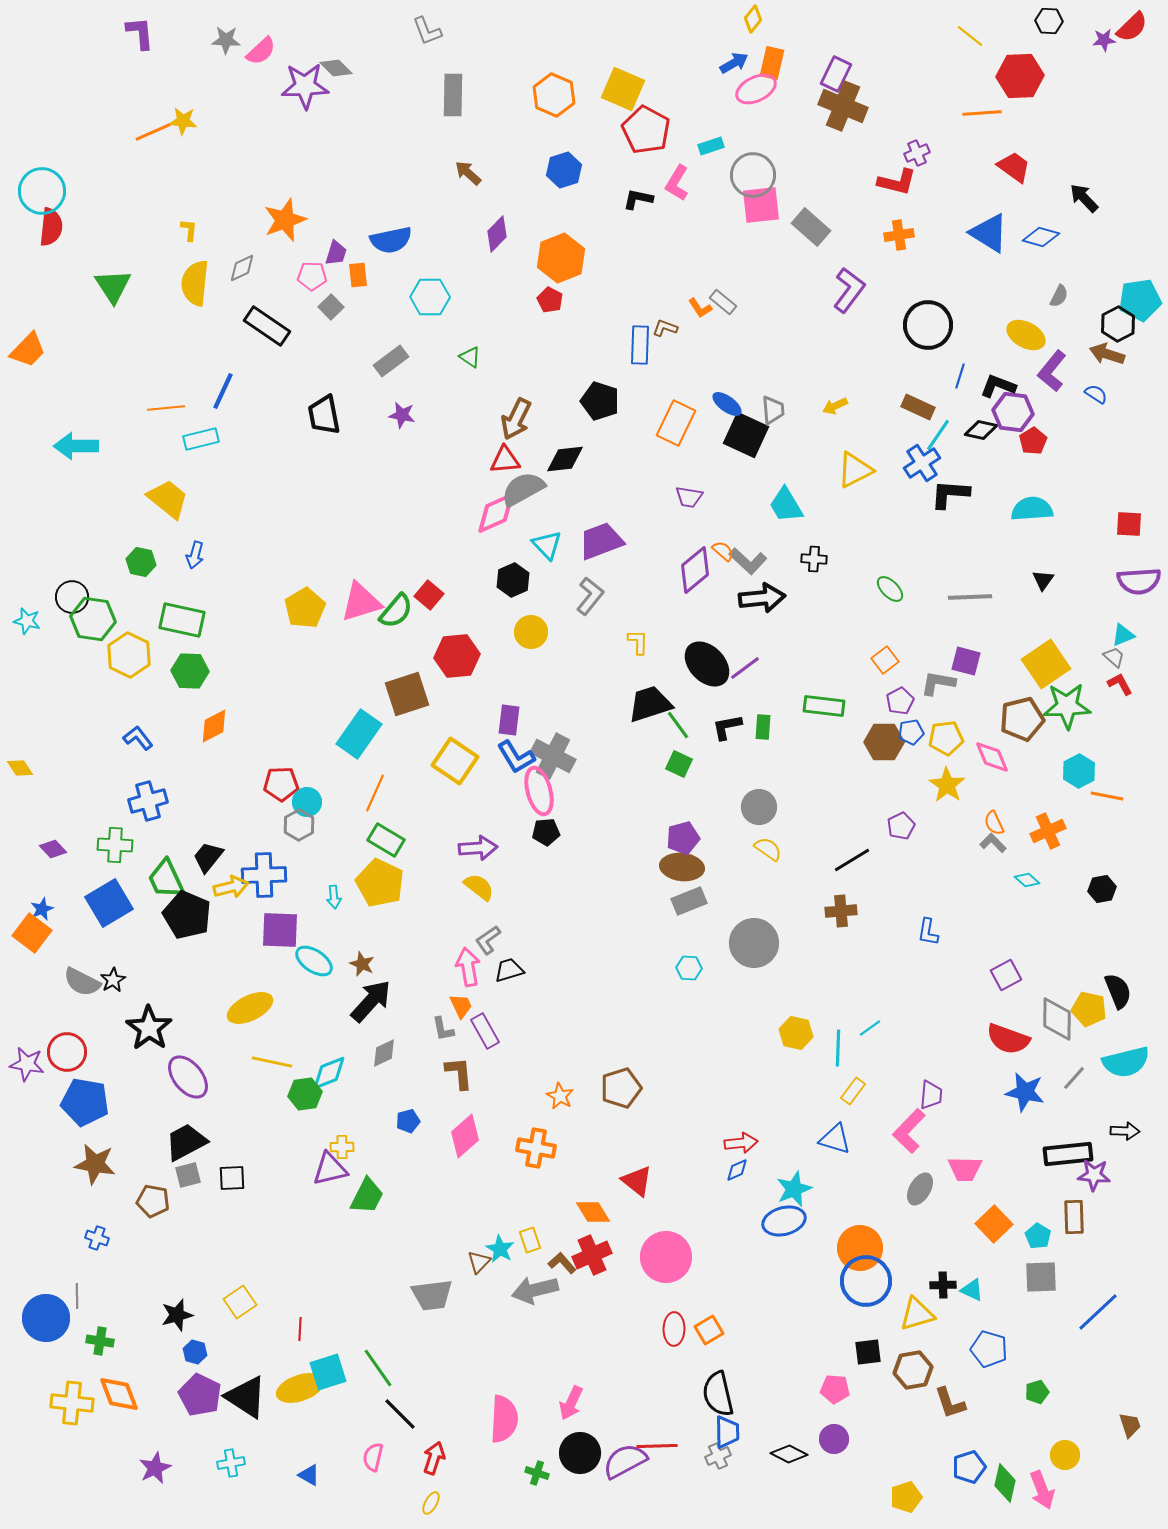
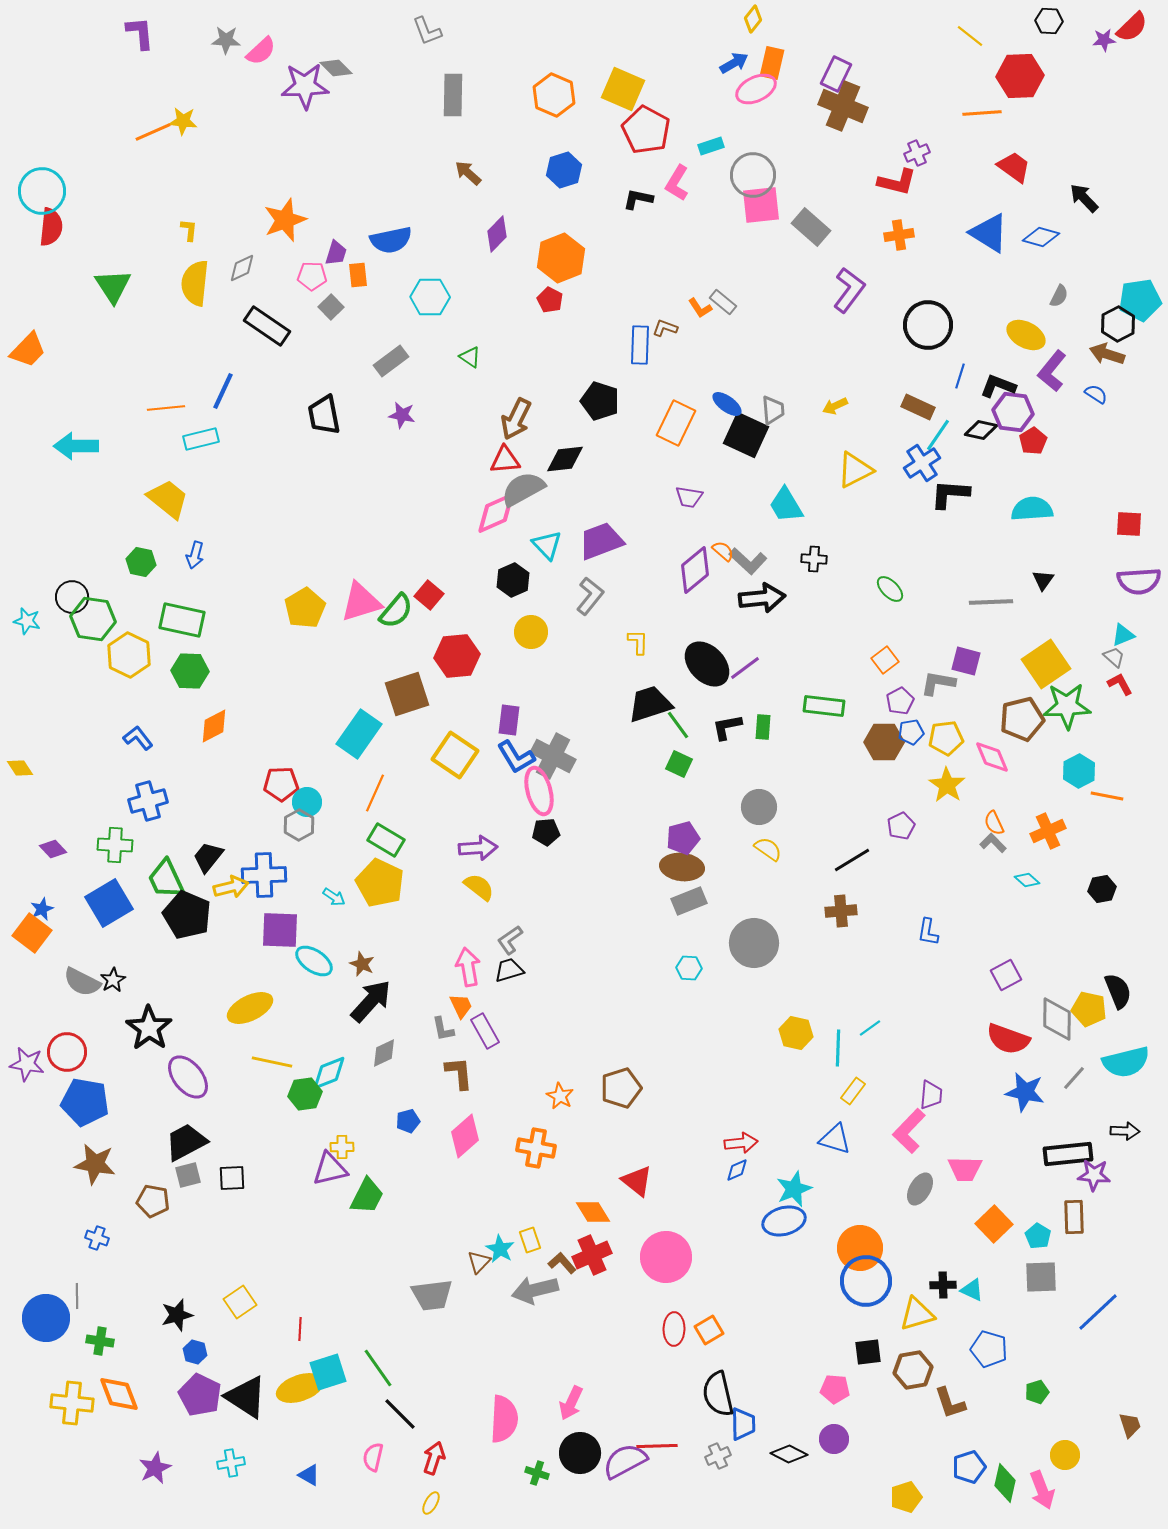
gray line at (970, 597): moved 21 px right, 5 px down
yellow square at (455, 761): moved 6 px up
cyan arrow at (334, 897): rotated 50 degrees counterclockwise
gray L-shape at (488, 940): moved 22 px right
blue trapezoid at (727, 1432): moved 16 px right, 8 px up
